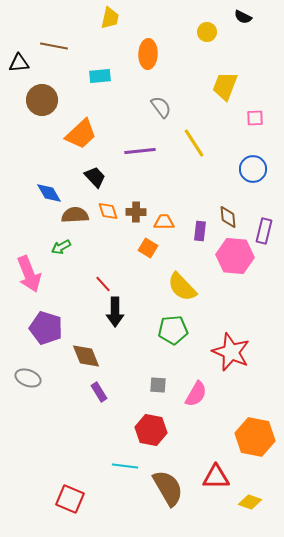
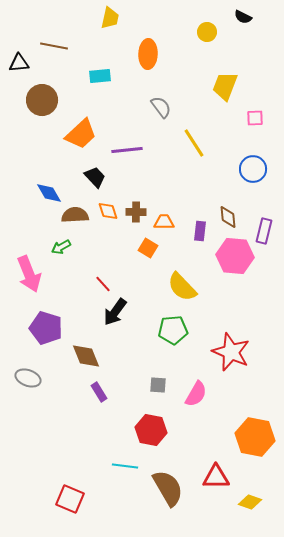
purple line at (140, 151): moved 13 px left, 1 px up
black arrow at (115, 312): rotated 36 degrees clockwise
